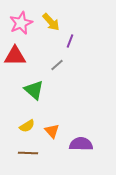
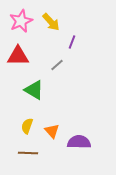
pink star: moved 2 px up
purple line: moved 2 px right, 1 px down
red triangle: moved 3 px right
green triangle: rotated 10 degrees counterclockwise
yellow semicircle: rotated 140 degrees clockwise
purple semicircle: moved 2 px left, 2 px up
